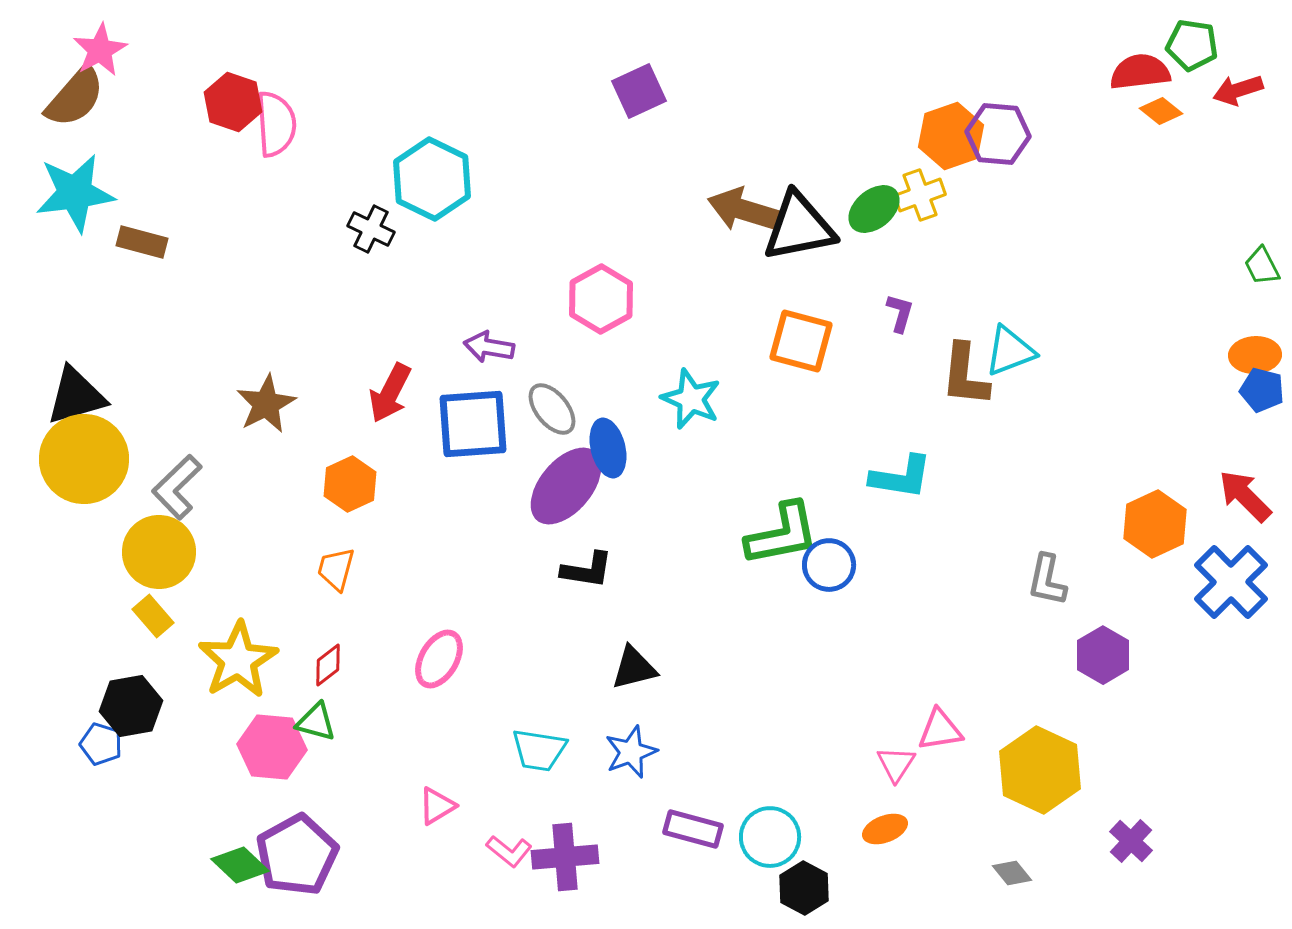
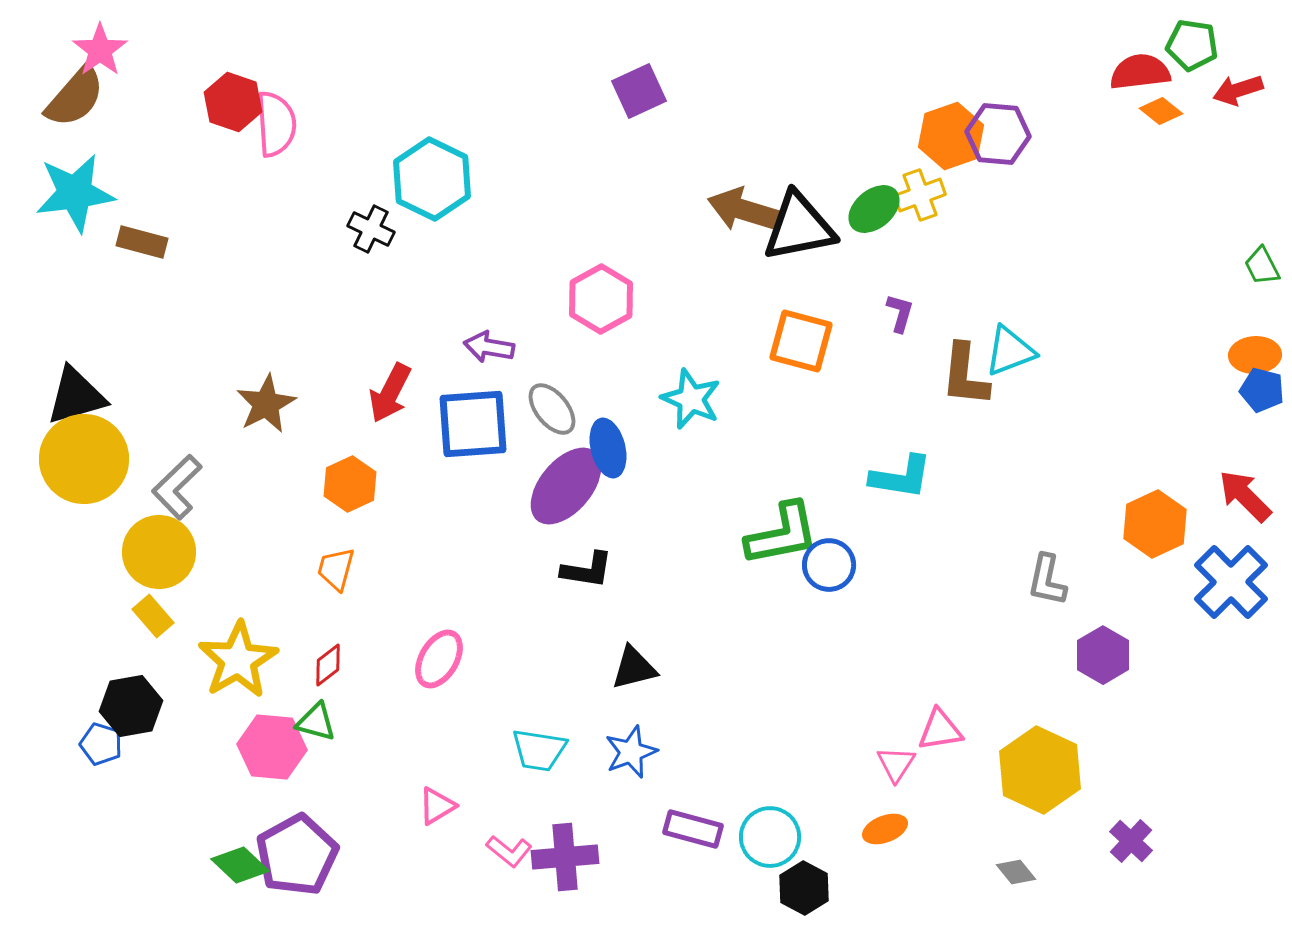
pink star at (100, 50): rotated 6 degrees counterclockwise
gray diamond at (1012, 873): moved 4 px right, 1 px up
